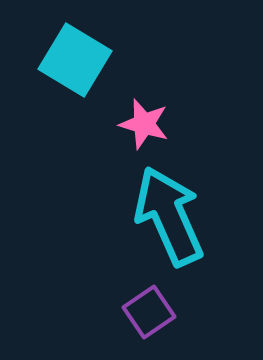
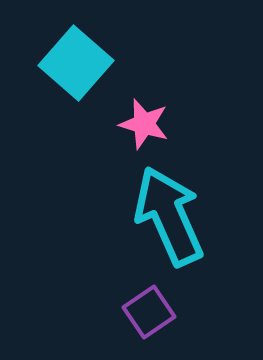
cyan square: moved 1 px right, 3 px down; rotated 10 degrees clockwise
